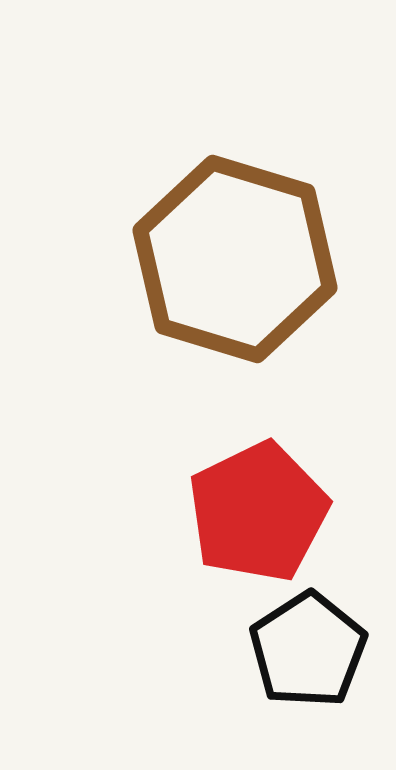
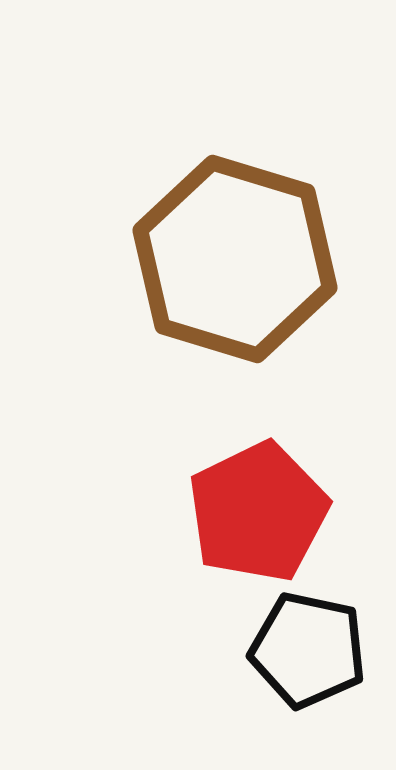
black pentagon: rotated 27 degrees counterclockwise
